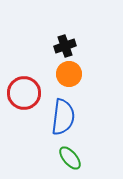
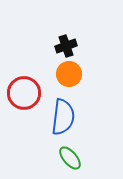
black cross: moved 1 px right
